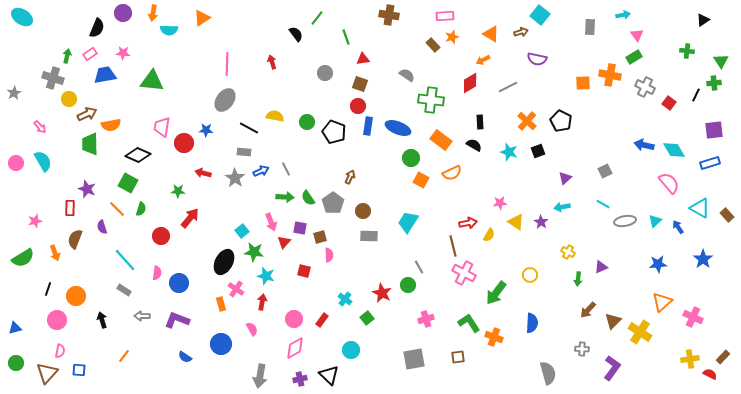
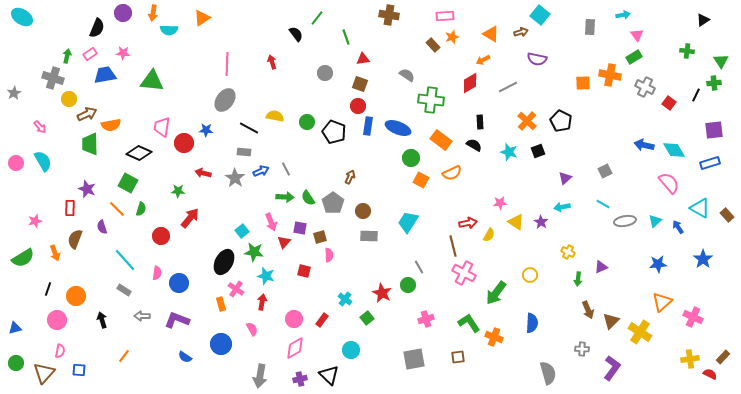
black diamond at (138, 155): moved 1 px right, 2 px up
brown arrow at (588, 310): rotated 66 degrees counterclockwise
brown triangle at (613, 321): moved 2 px left
brown triangle at (47, 373): moved 3 px left
